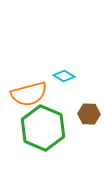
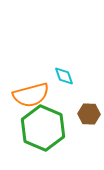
cyan diamond: rotated 40 degrees clockwise
orange semicircle: moved 2 px right, 1 px down
